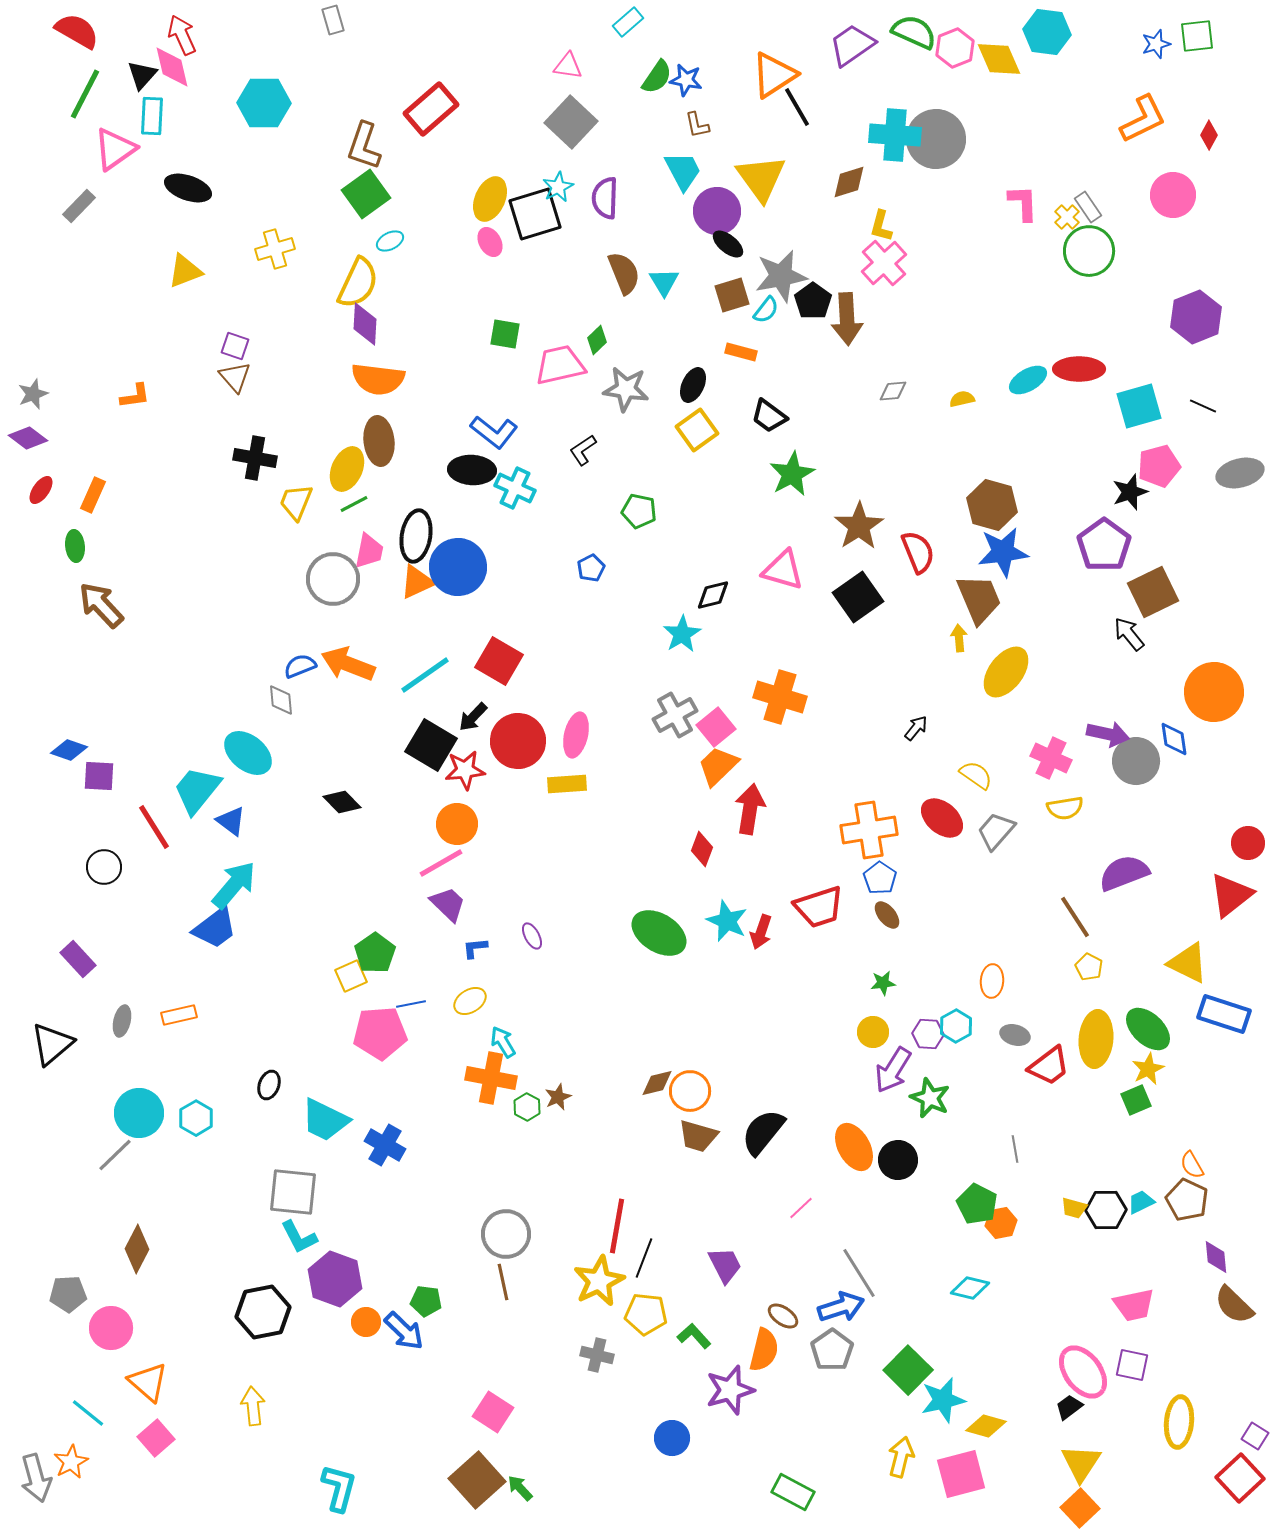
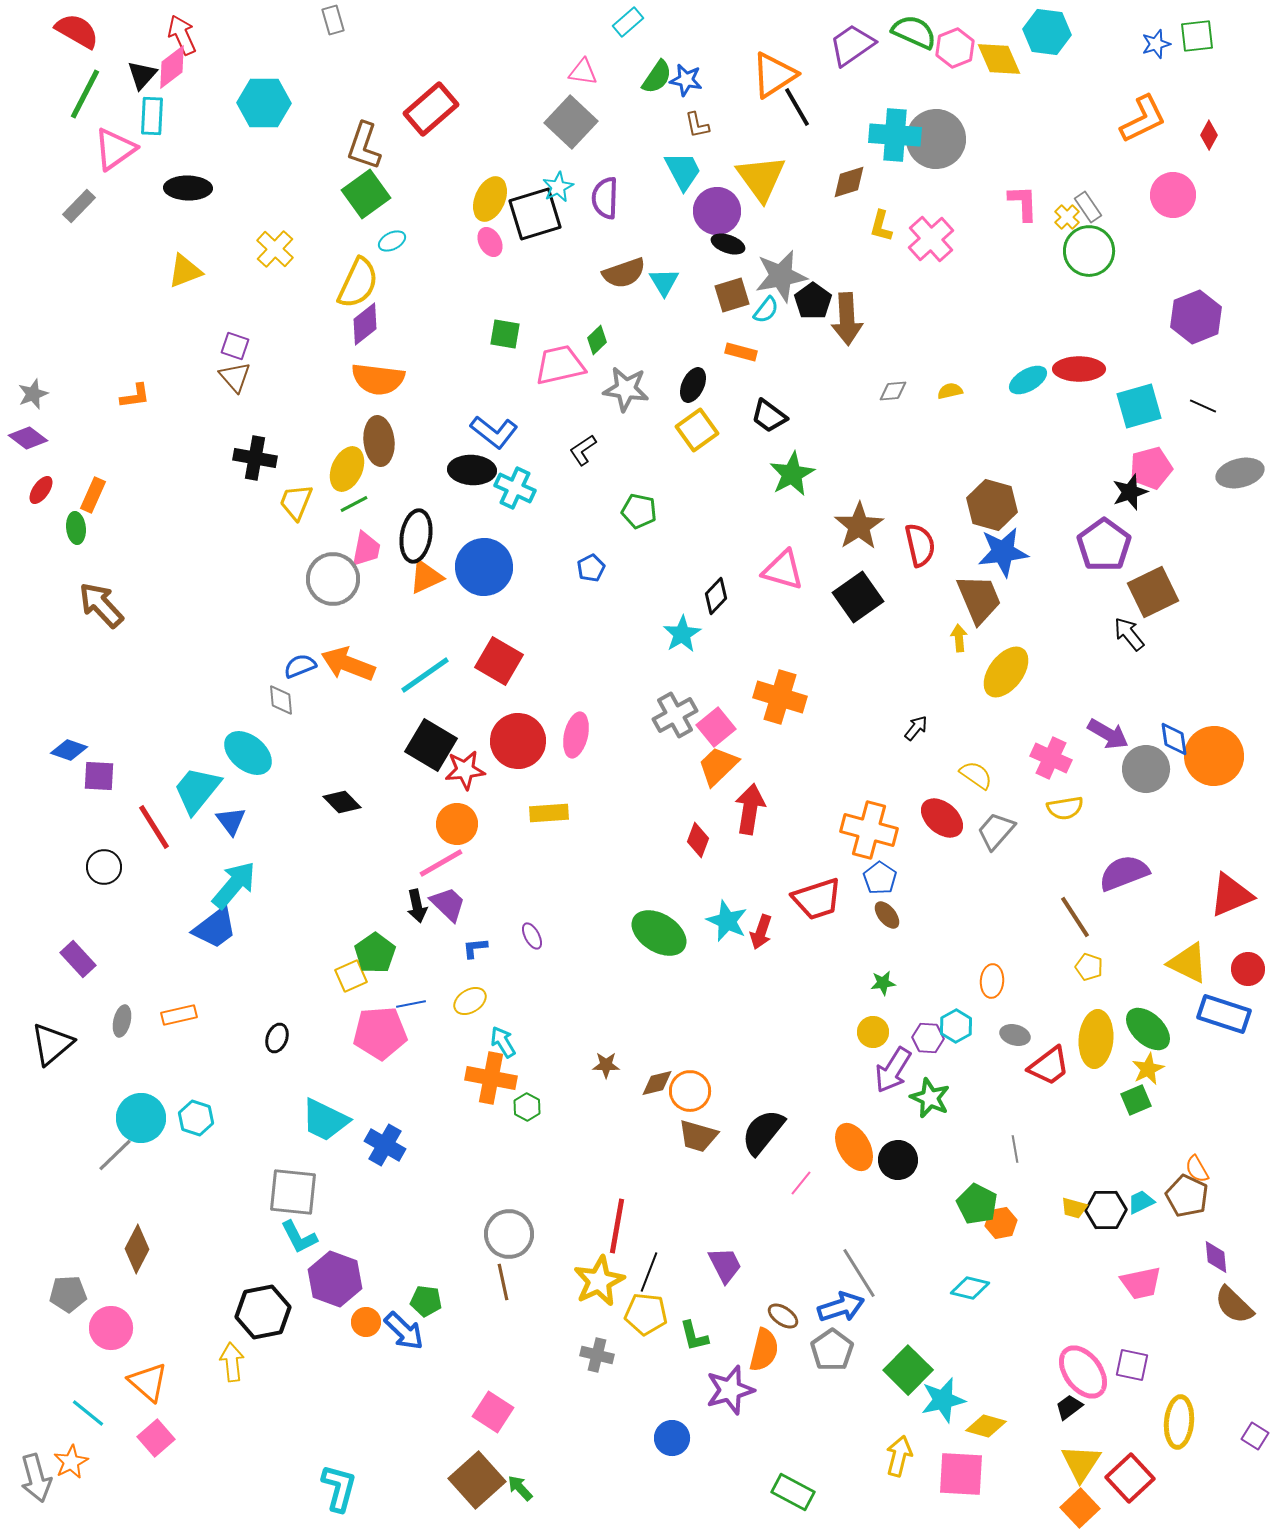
pink triangle at (568, 66): moved 15 px right, 6 px down
pink diamond at (172, 67): rotated 66 degrees clockwise
black ellipse at (188, 188): rotated 18 degrees counterclockwise
cyan ellipse at (390, 241): moved 2 px right
black ellipse at (728, 244): rotated 20 degrees counterclockwise
yellow cross at (275, 249): rotated 30 degrees counterclockwise
pink cross at (884, 263): moved 47 px right, 24 px up
brown semicircle at (624, 273): rotated 93 degrees clockwise
purple diamond at (365, 324): rotated 48 degrees clockwise
yellow semicircle at (962, 399): moved 12 px left, 8 px up
pink pentagon at (1159, 466): moved 8 px left, 2 px down
green ellipse at (75, 546): moved 1 px right, 18 px up
pink trapezoid at (369, 551): moved 3 px left, 2 px up
red semicircle at (918, 552): moved 2 px right, 7 px up; rotated 9 degrees clockwise
blue circle at (458, 567): moved 26 px right
orange triangle at (417, 582): moved 9 px right, 5 px up
black diamond at (713, 595): moved 3 px right, 1 px down; rotated 33 degrees counterclockwise
orange circle at (1214, 692): moved 64 px down
black arrow at (473, 717): moved 56 px left, 189 px down; rotated 56 degrees counterclockwise
purple arrow at (1108, 734): rotated 18 degrees clockwise
gray circle at (1136, 761): moved 10 px right, 8 px down
yellow rectangle at (567, 784): moved 18 px left, 29 px down
blue triangle at (231, 821): rotated 16 degrees clockwise
orange cross at (869, 830): rotated 24 degrees clockwise
red circle at (1248, 843): moved 126 px down
red diamond at (702, 849): moved 4 px left, 9 px up
red triangle at (1231, 895): rotated 15 degrees clockwise
red trapezoid at (819, 907): moved 2 px left, 8 px up
yellow pentagon at (1089, 967): rotated 8 degrees counterclockwise
purple hexagon at (928, 1034): moved 4 px down
black ellipse at (269, 1085): moved 8 px right, 47 px up
brown star at (558, 1097): moved 48 px right, 32 px up; rotated 24 degrees clockwise
cyan circle at (139, 1113): moved 2 px right, 5 px down
cyan hexagon at (196, 1118): rotated 12 degrees counterclockwise
orange semicircle at (1192, 1165): moved 5 px right, 4 px down
brown pentagon at (1187, 1200): moved 4 px up
pink line at (801, 1208): moved 25 px up; rotated 8 degrees counterclockwise
gray circle at (506, 1234): moved 3 px right
black line at (644, 1258): moved 5 px right, 14 px down
pink trapezoid at (1134, 1305): moved 7 px right, 22 px up
green L-shape at (694, 1336): rotated 152 degrees counterclockwise
yellow arrow at (253, 1406): moved 21 px left, 44 px up
yellow arrow at (901, 1457): moved 2 px left, 1 px up
pink square at (961, 1474): rotated 18 degrees clockwise
red square at (1240, 1478): moved 110 px left
